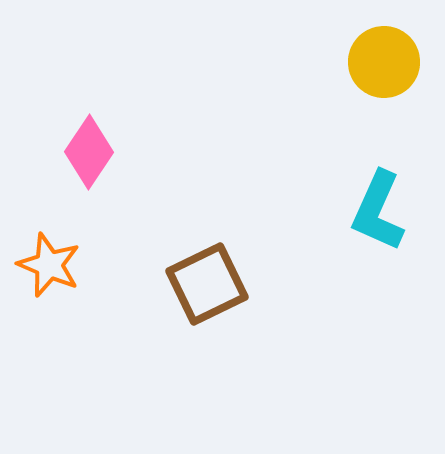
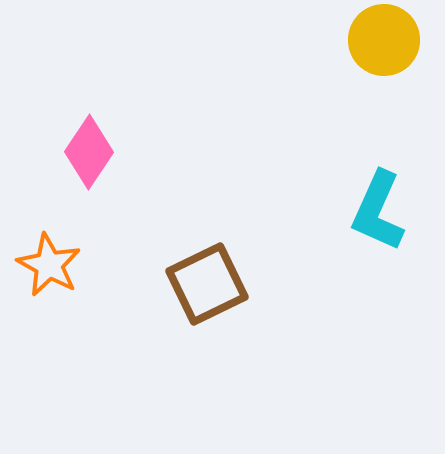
yellow circle: moved 22 px up
orange star: rotated 6 degrees clockwise
